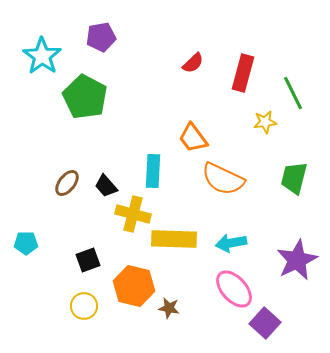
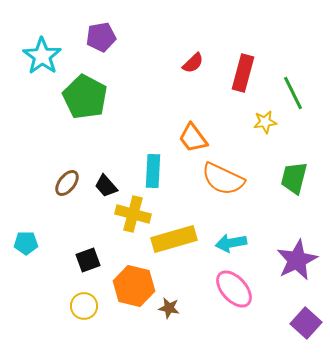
yellow rectangle: rotated 18 degrees counterclockwise
purple square: moved 41 px right
